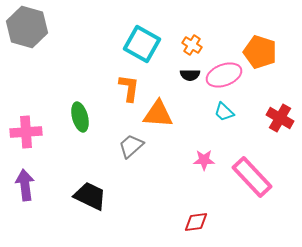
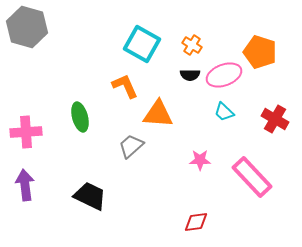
orange L-shape: moved 4 px left, 2 px up; rotated 32 degrees counterclockwise
red cross: moved 5 px left, 1 px down
pink star: moved 4 px left
